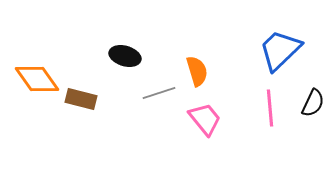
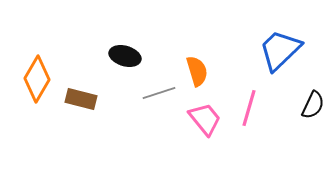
orange diamond: rotated 66 degrees clockwise
black semicircle: moved 2 px down
pink line: moved 21 px left; rotated 21 degrees clockwise
